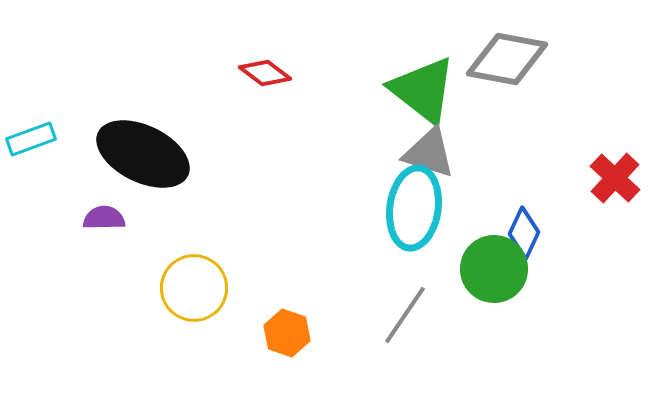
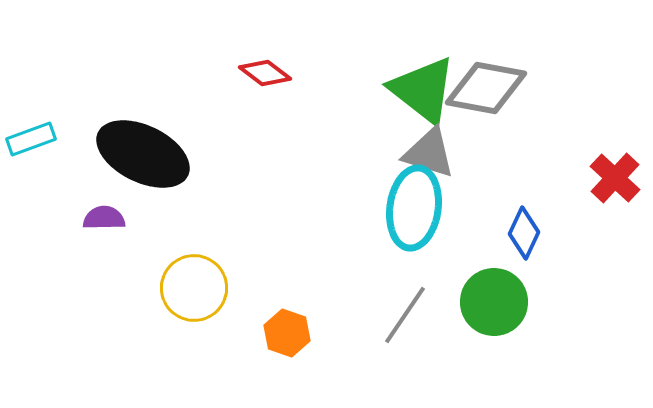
gray diamond: moved 21 px left, 29 px down
green circle: moved 33 px down
